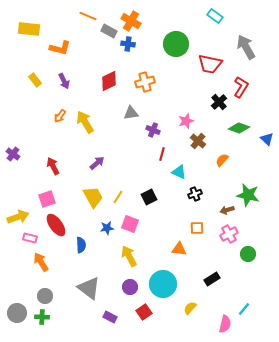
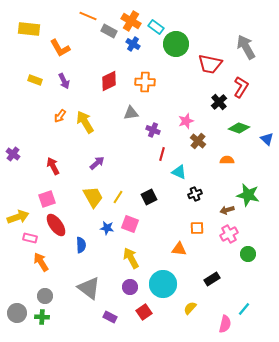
cyan rectangle at (215, 16): moved 59 px left, 11 px down
blue cross at (128, 44): moved 5 px right; rotated 24 degrees clockwise
orange L-shape at (60, 48): rotated 45 degrees clockwise
yellow rectangle at (35, 80): rotated 32 degrees counterclockwise
orange cross at (145, 82): rotated 18 degrees clockwise
orange semicircle at (222, 160): moved 5 px right; rotated 48 degrees clockwise
blue star at (107, 228): rotated 16 degrees clockwise
yellow arrow at (129, 256): moved 2 px right, 2 px down
